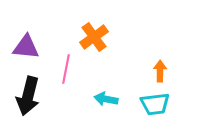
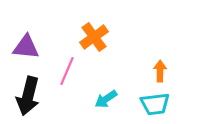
pink line: moved 1 px right, 2 px down; rotated 12 degrees clockwise
cyan arrow: rotated 45 degrees counterclockwise
